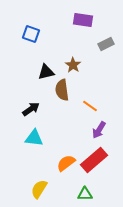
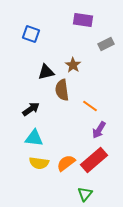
yellow semicircle: moved 26 px up; rotated 114 degrees counterclockwise
green triangle: rotated 49 degrees counterclockwise
